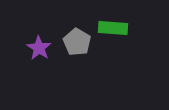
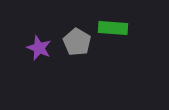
purple star: rotated 10 degrees counterclockwise
